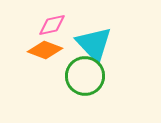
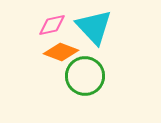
cyan triangle: moved 17 px up
orange diamond: moved 16 px right, 2 px down
